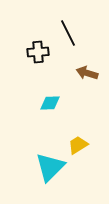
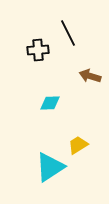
black cross: moved 2 px up
brown arrow: moved 3 px right, 3 px down
cyan triangle: rotated 12 degrees clockwise
